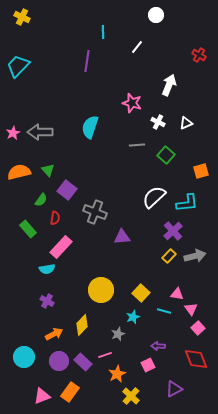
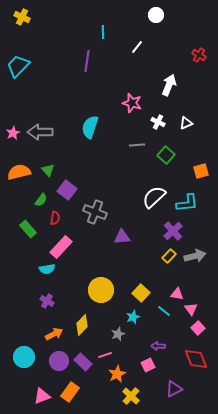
cyan line at (164, 311): rotated 24 degrees clockwise
